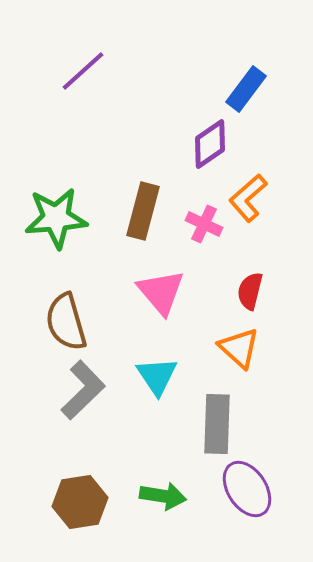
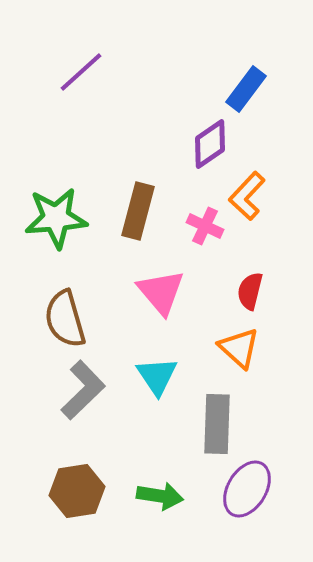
purple line: moved 2 px left, 1 px down
orange L-shape: moved 1 px left, 2 px up; rotated 6 degrees counterclockwise
brown rectangle: moved 5 px left
pink cross: moved 1 px right, 2 px down
brown semicircle: moved 1 px left, 3 px up
purple ellipse: rotated 64 degrees clockwise
green arrow: moved 3 px left
brown hexagon: moved 3 px left, 11 px up
